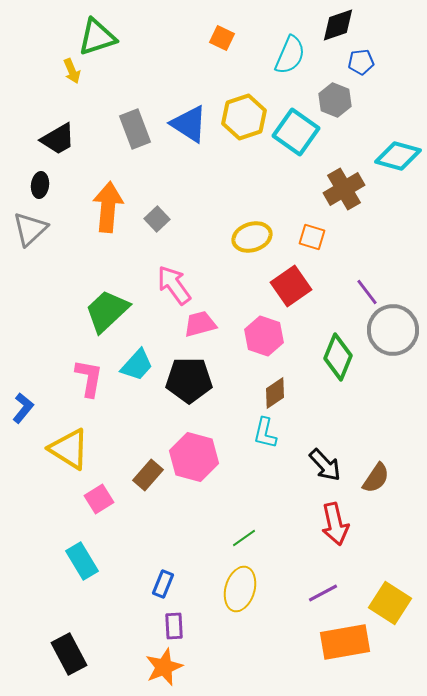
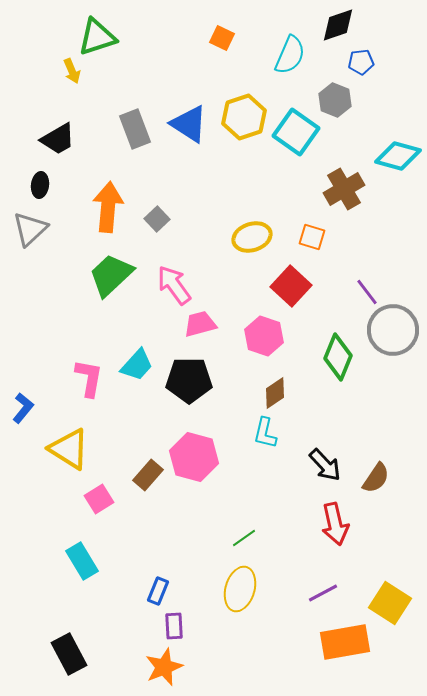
red square at (291, 286): rotated 12 degrees counterclockwise
green trapezoid at (107, 311): moved 4 px right, 36 px up
blue rectangle at (163, 584): moved 5 px left, 7 px down
